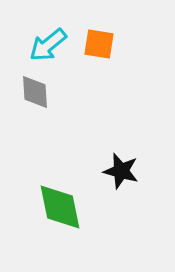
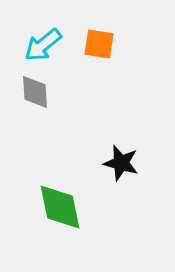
cyan arrow: moved 5 px left
black star: moved 8 px up
